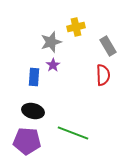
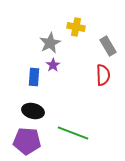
yellow cross: rotated 24 degrees clockwise
gray star: moved 1 px left, 1 px down; rotated 10 degrees counterclockwise
